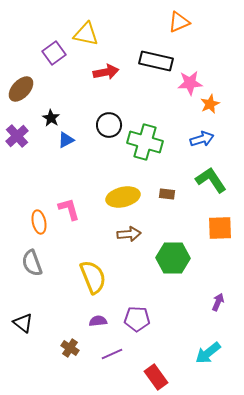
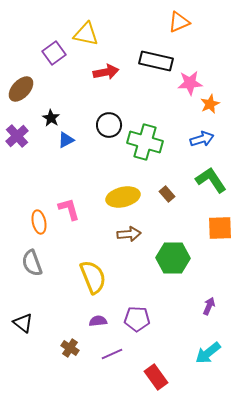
brown rectangle: rotated 42 degrees clockwise
purple arrow: moved 9 px left, 4 px down
